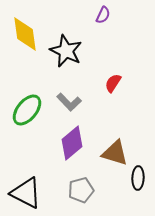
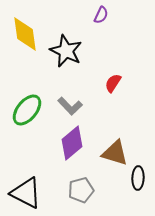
purple semicircle: moved 2 px left
gray L-shape: moved 1 px right, 4 px down
